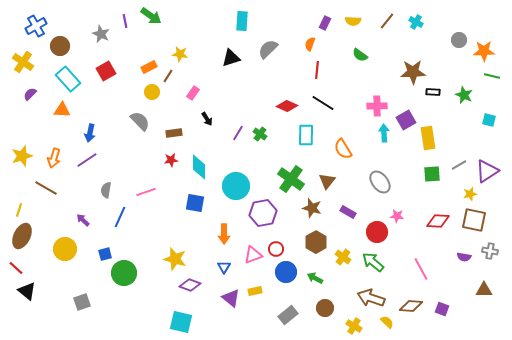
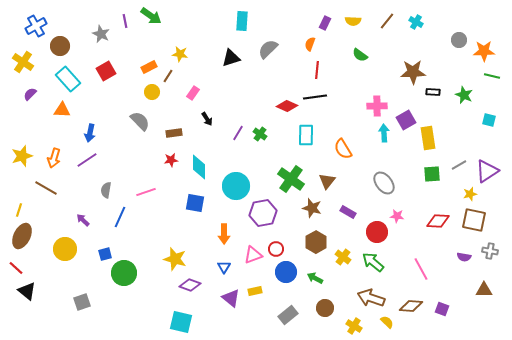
black line at (323, 103): moved 8 px left, 6 px up; rotated 40 degrees counterclockwise
gray ellipse at (380, 182): moved 4 px right, 1 px down
